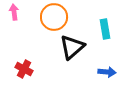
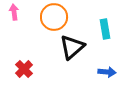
red cross: rotated 18 degrees clockwise
